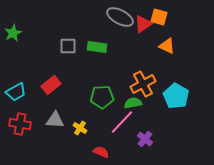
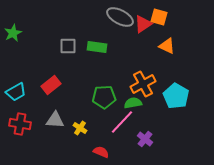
green pentagon: moved 2 px right
